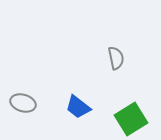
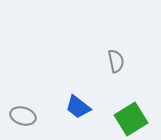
gray semicircle: moved 3 px down
gray ellipse: moved 13 px down
